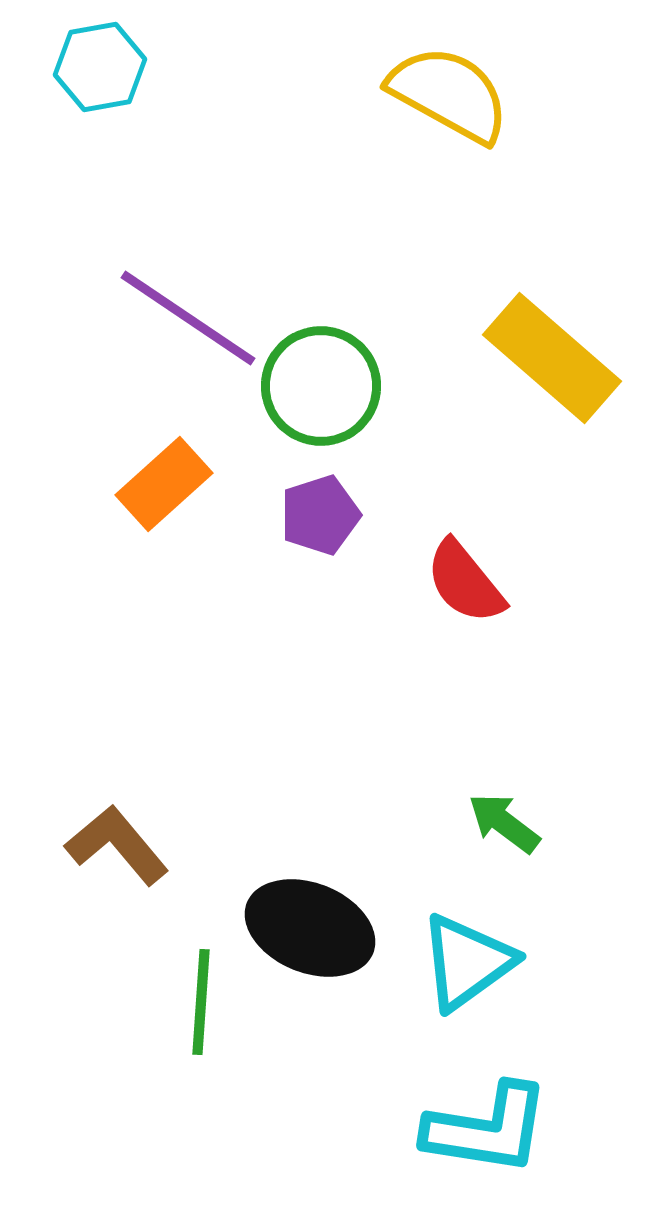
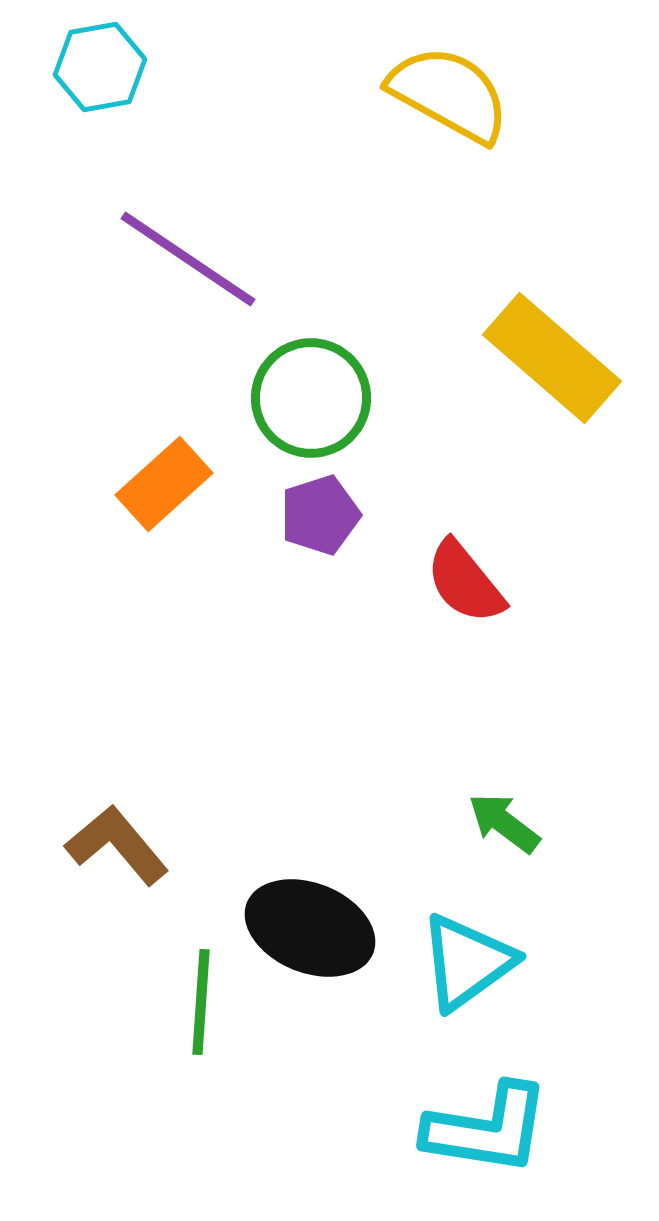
purple line: moved 59 px up
green circle: moved 10 px left, 12 px down
